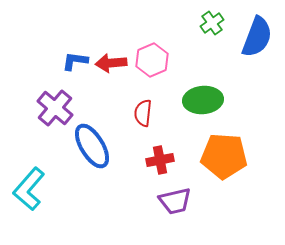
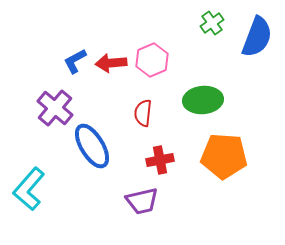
blue L-shape: rotated 36 degrees counterclockwise
purple trapezoid: moved 33 px left
